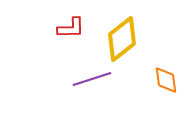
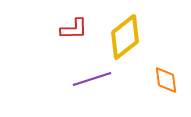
red L-shape: moved 3 px right, 1 px down
yellow diamond: moved 3 px right, 2 px up
